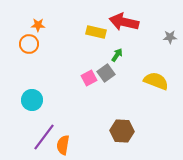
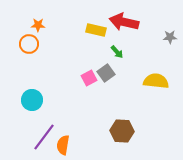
yellow rectangle: moved 2 px up
green arrow: moved 3 px up; rotated 104 degrees clockwise
yellow semicircle: rotated 15 degrees counterclockwise
